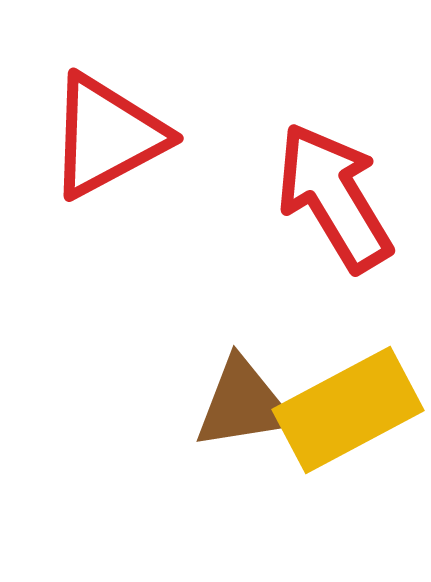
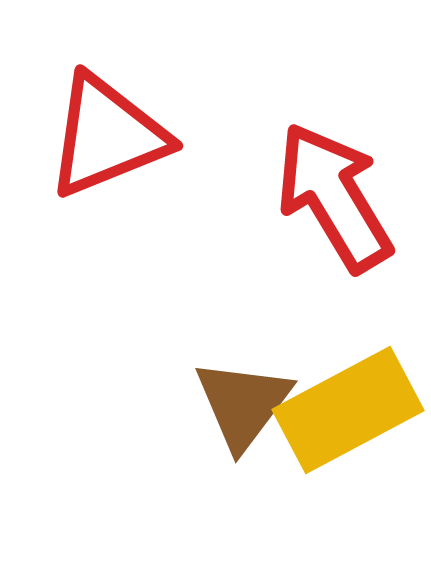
red triangle: rotated 6 degrees clockwise
brown triangle: rotated 44 degrees counterclockwise
